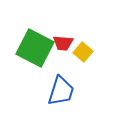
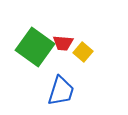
green square: moved 1 px up; rotated 9 degrees clockwise
